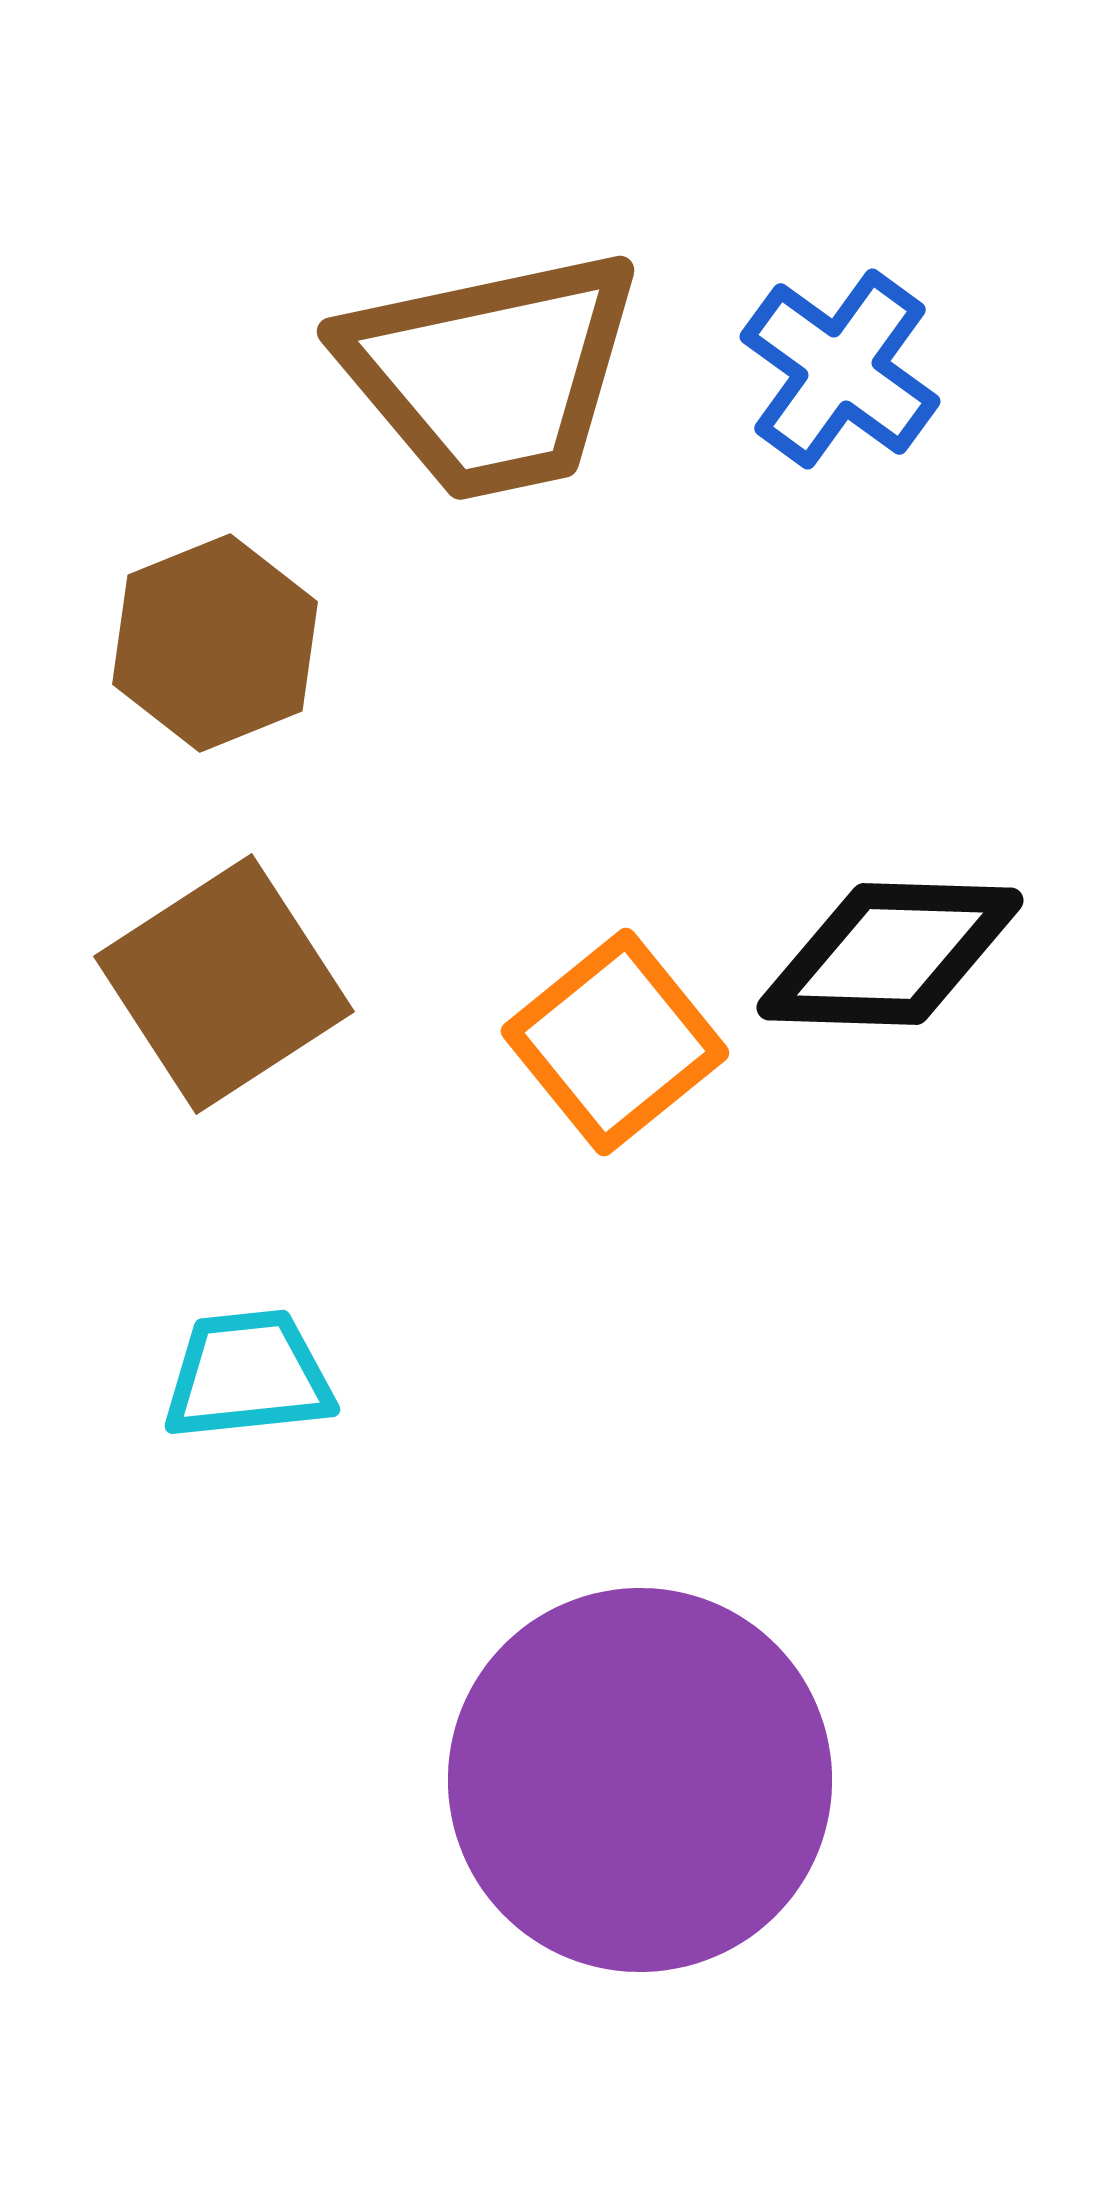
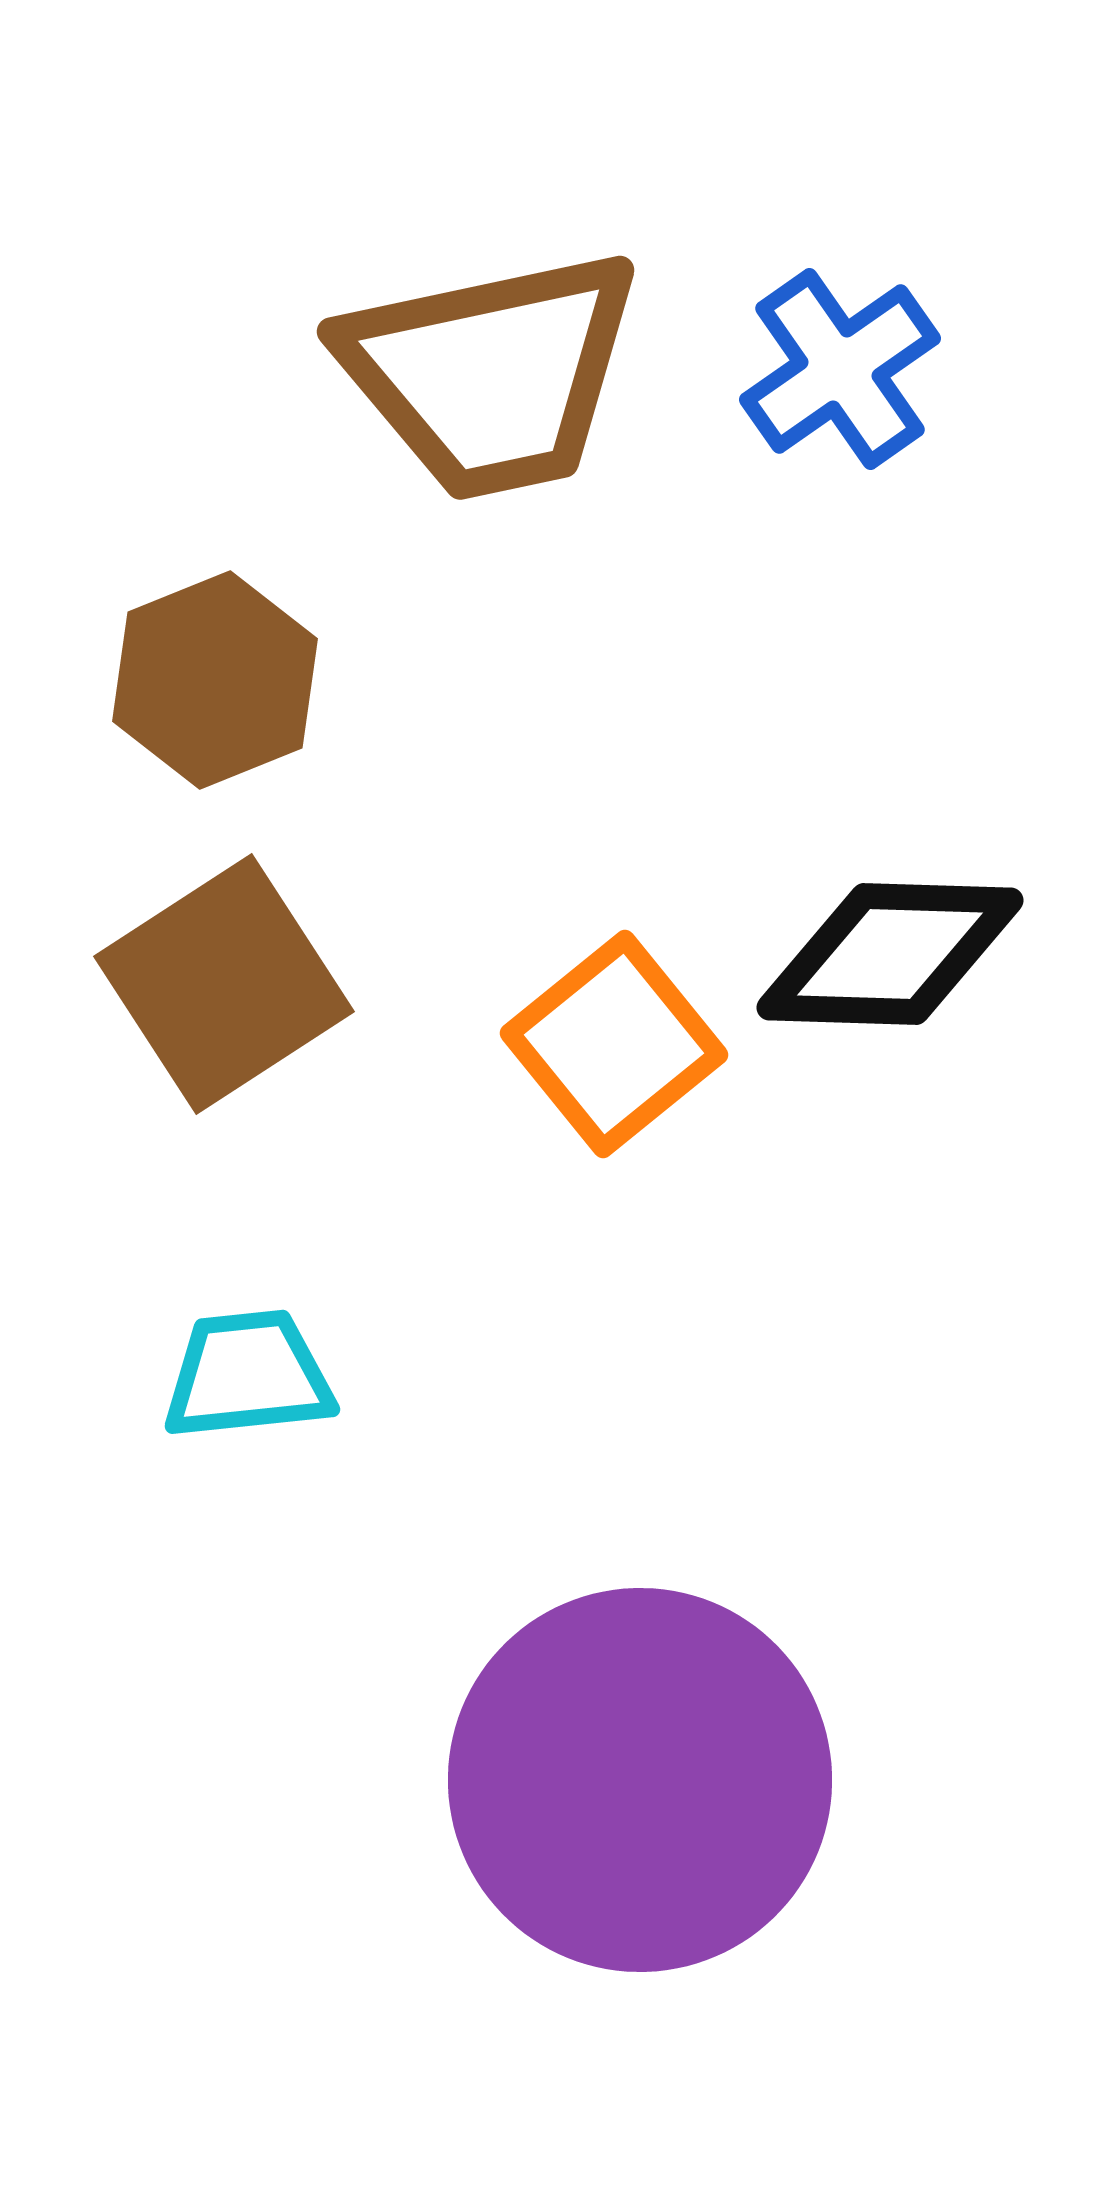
blue cross: rotated 19 degrees clockwise
brown hexagon: moved 37 px down
orange square: moved 1 px left, 2 px down
